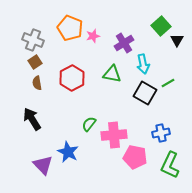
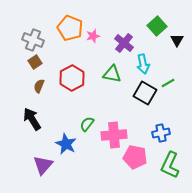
green square: moved 4 px left
purple cross: rotated 18 degrees counterclockwise
brown semicircle: moved 2 px right, 3 px down; rotated 32 degrees clockwise
green semicircle: moved 2 px left
blue star: moved 2 px left, 8 px up
purple triangle: rotated 25 degrees clockwise
